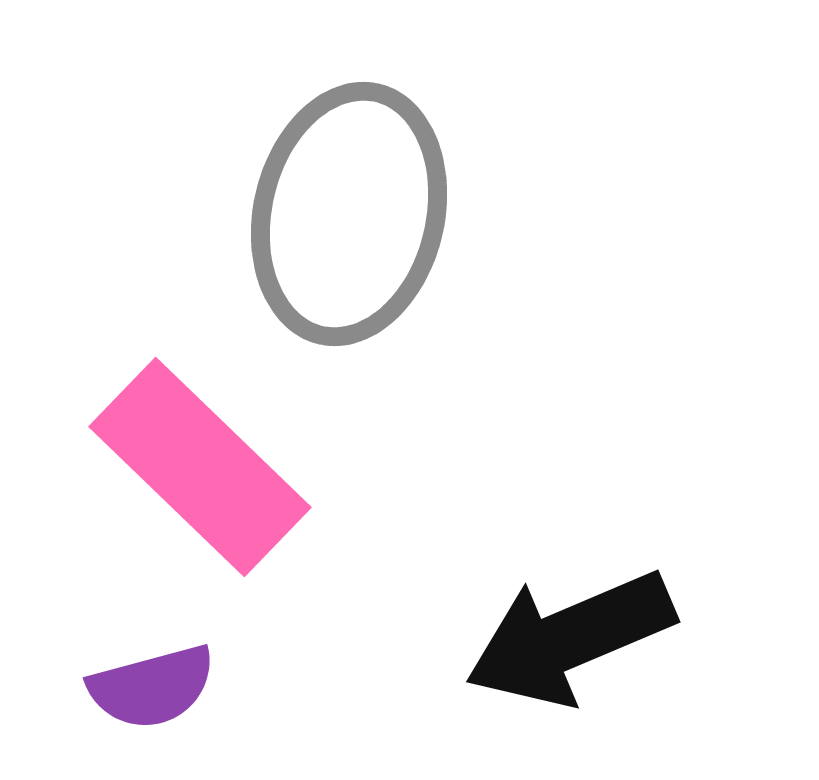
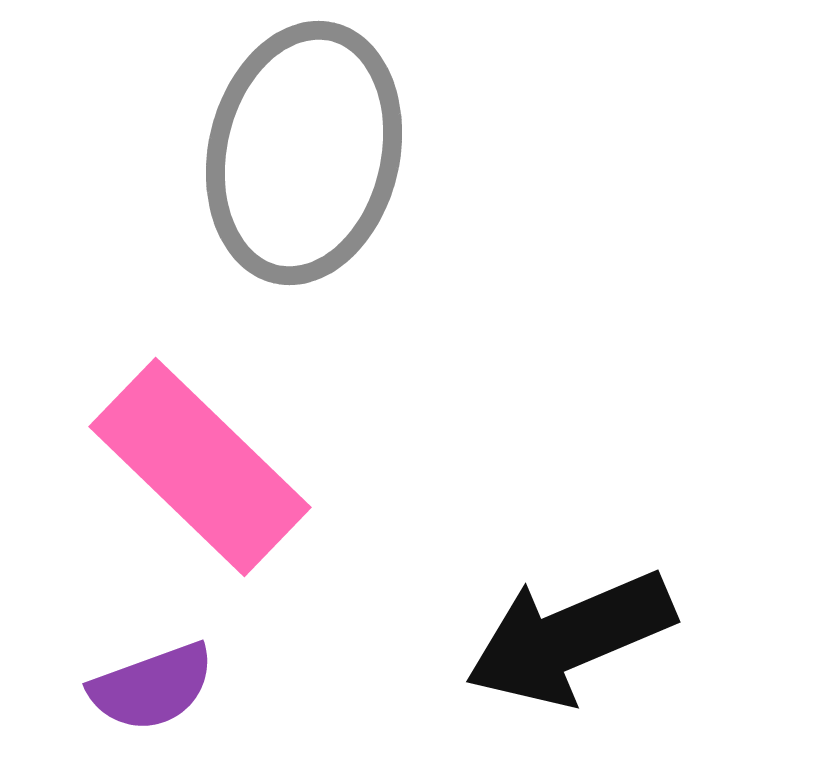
gray ellipse: moved 45 px left, 61 px up
purple semicircle: rotated 5 degrees counterclockwise
